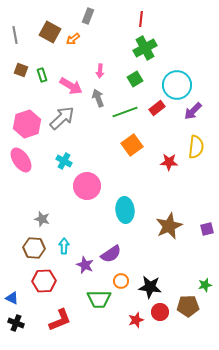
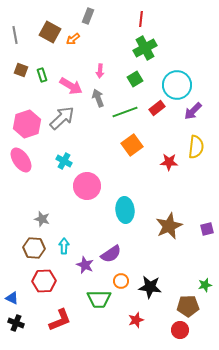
red circle at (160, 312): moved 20 px right, 18 px down
